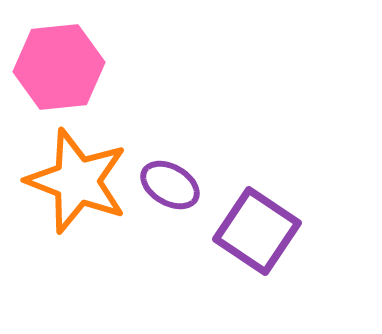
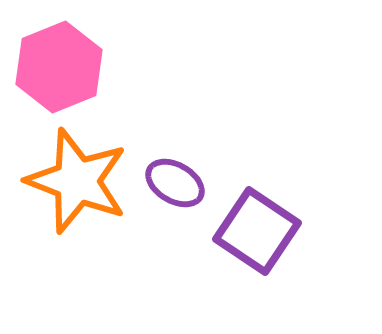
pink hexagon: rotated 16 degrees counterclockwise
purple ellipse: moved 5 px right, 2 px up
